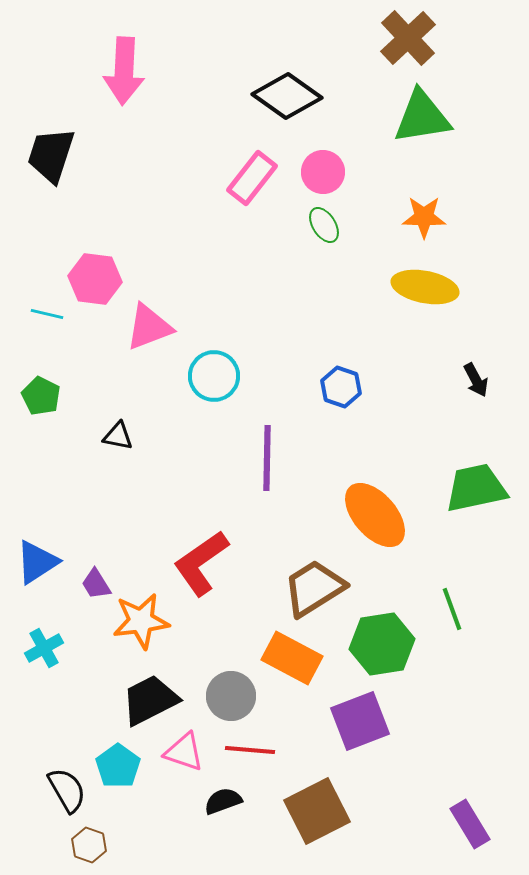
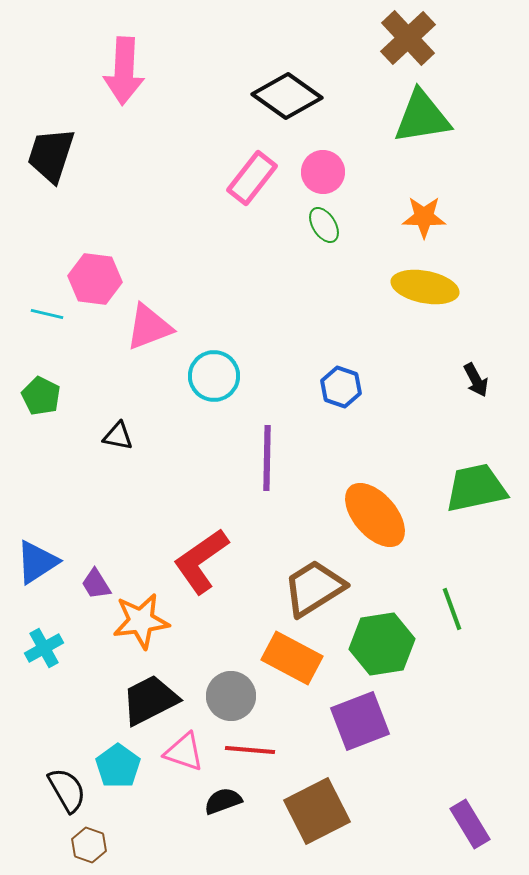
red L-shape at (201, 563): moved 2 px up
